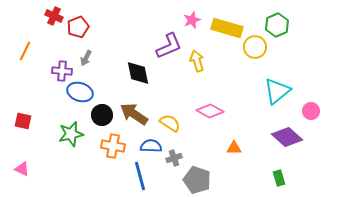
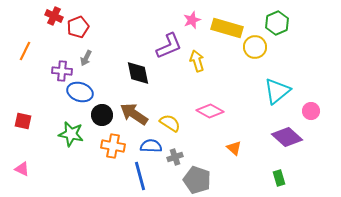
green hexagon: moved 2 px up
green star: rotated 25 degrees clockwise
orange triangle: rotated 42 degrees clockwise
gray cross: moved 1 px right, 1 px up
